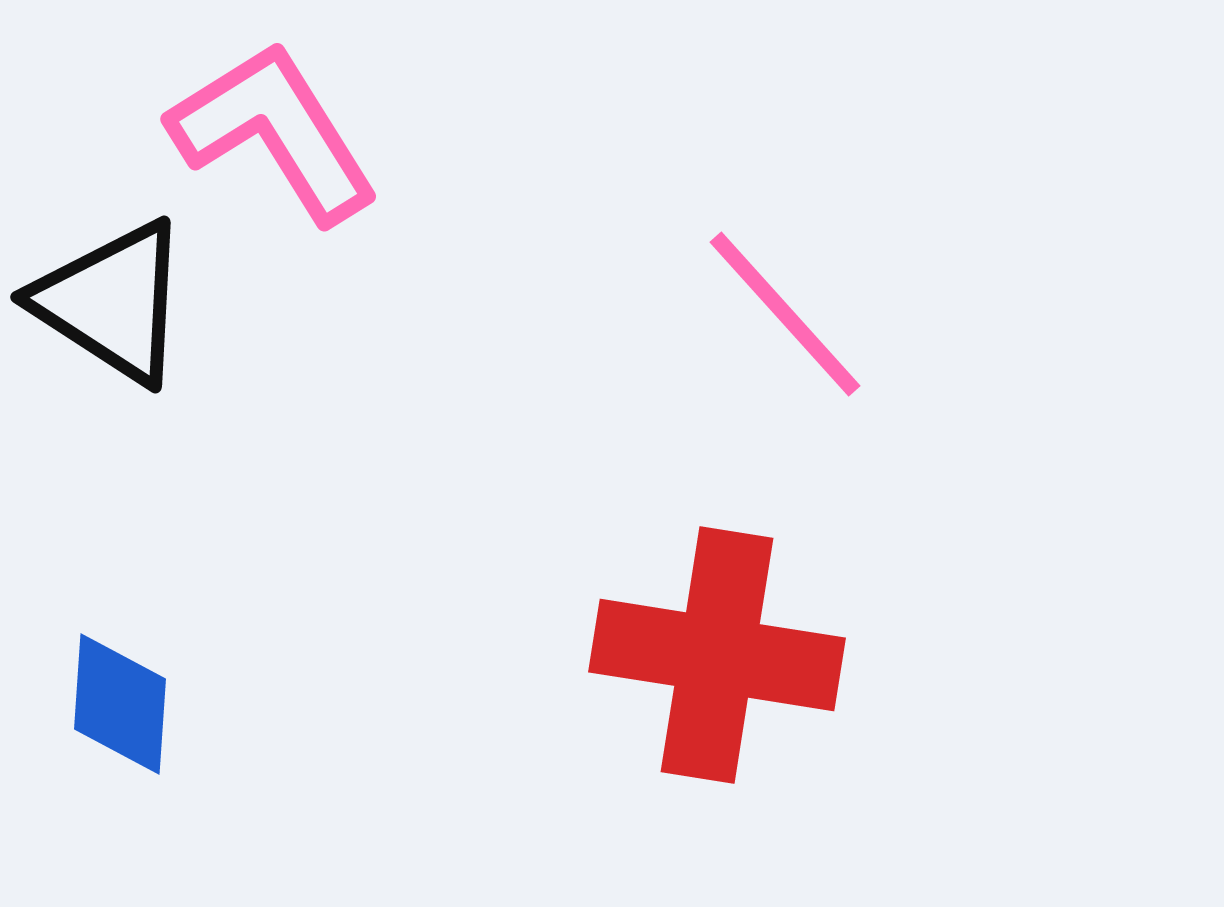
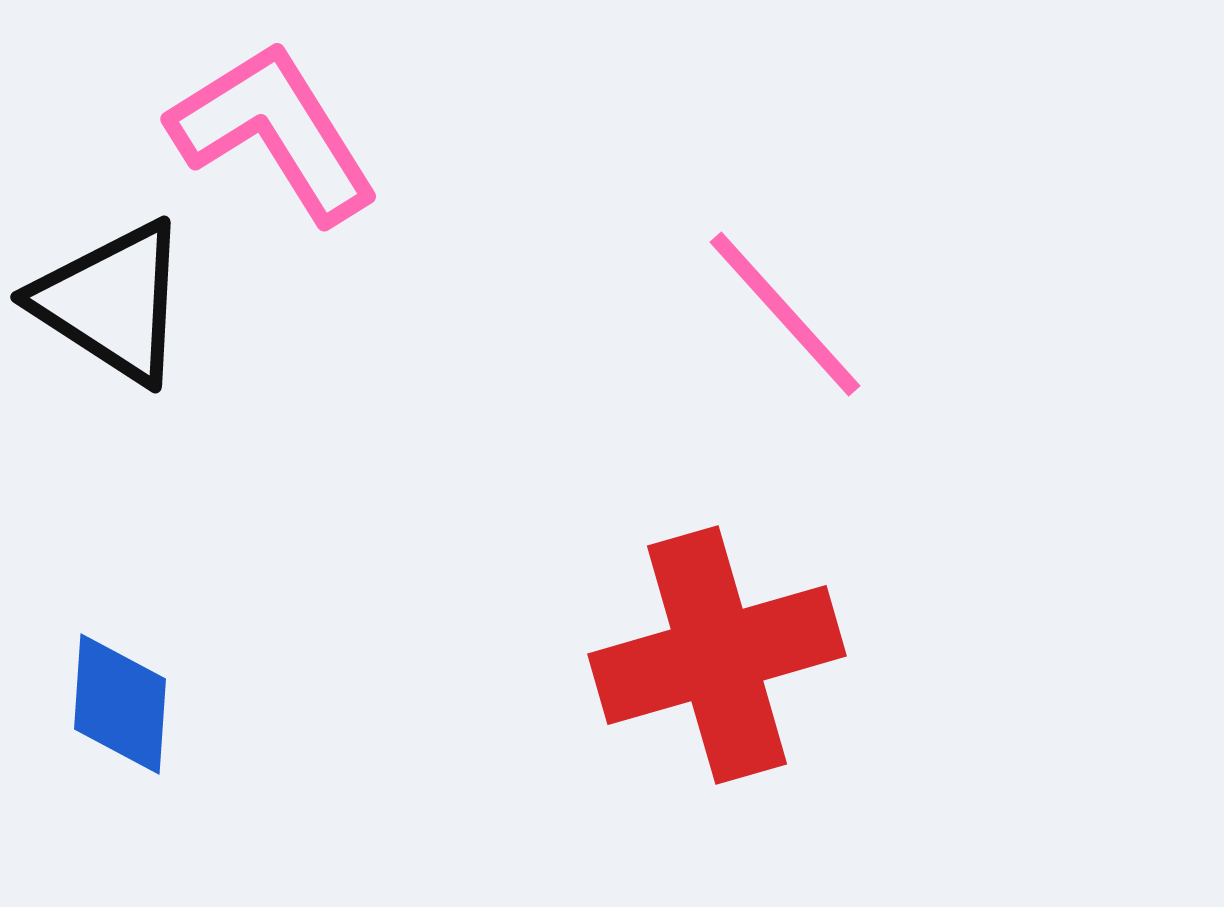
red cross: rotated 25 degrees counterclockwise
